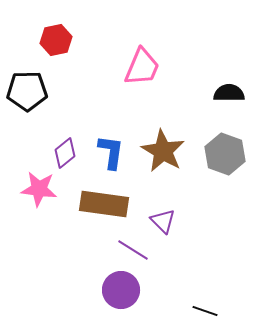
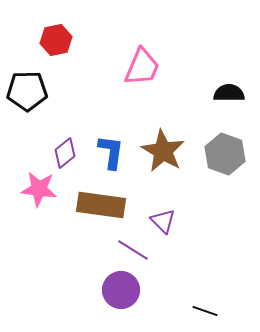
brown rectangle: moved 3 px left, 1 px down
